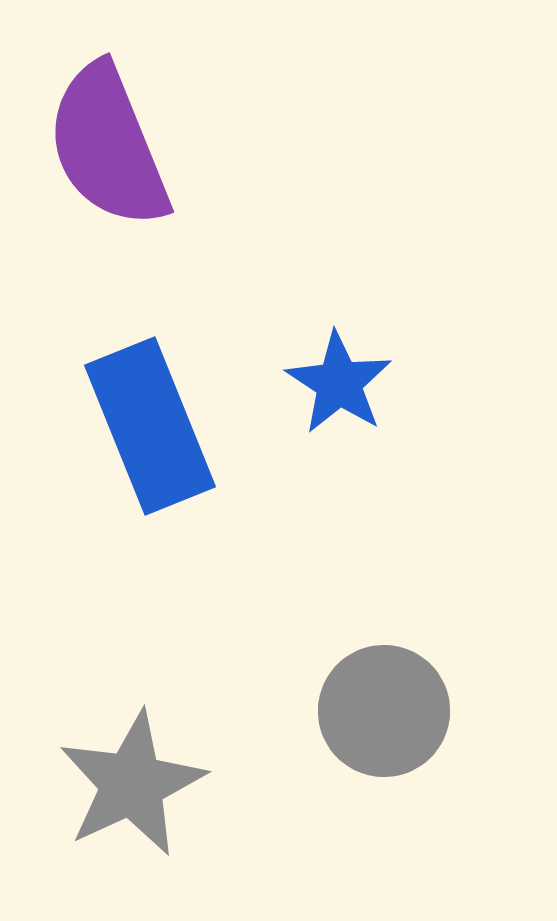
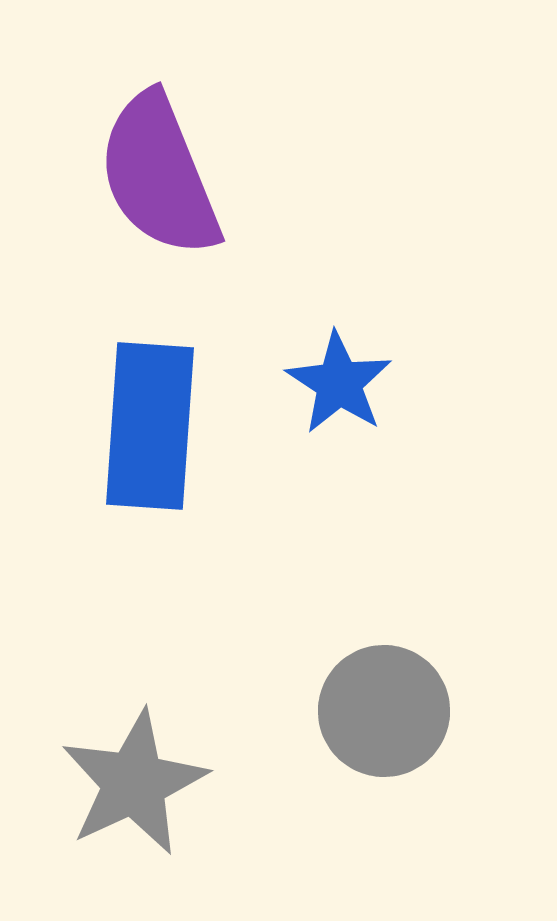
purple semicircle: moved 51 px right, 29 px down
blue rectangle: rotated 26 degrees clockwise
gray star: moved 2 px right, 1 px up
